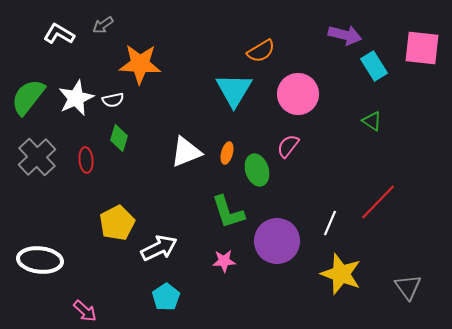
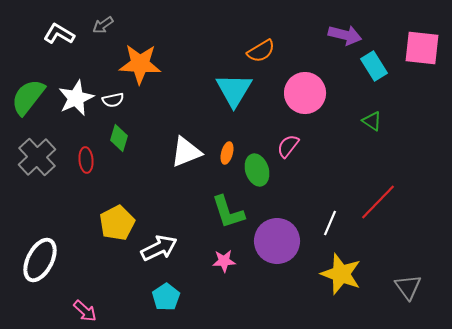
pink circle: moved 7 px right, 1 px up
white ellipse: rotated 69 degrees counterclockwise
